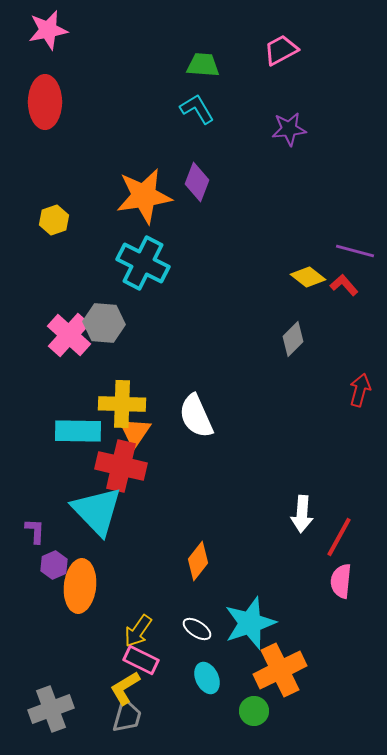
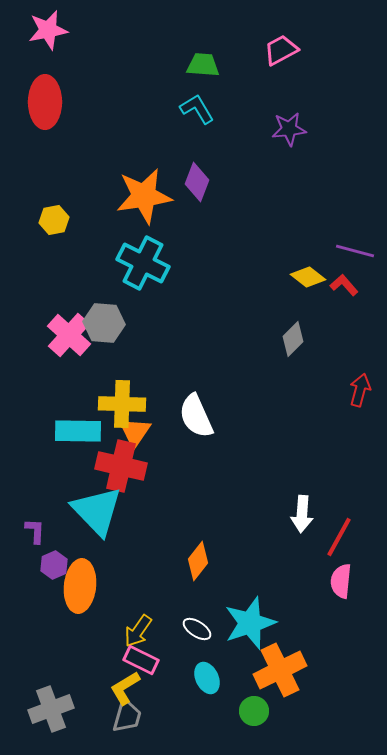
yellow hexagon: rotated 8 degrees clockwise
